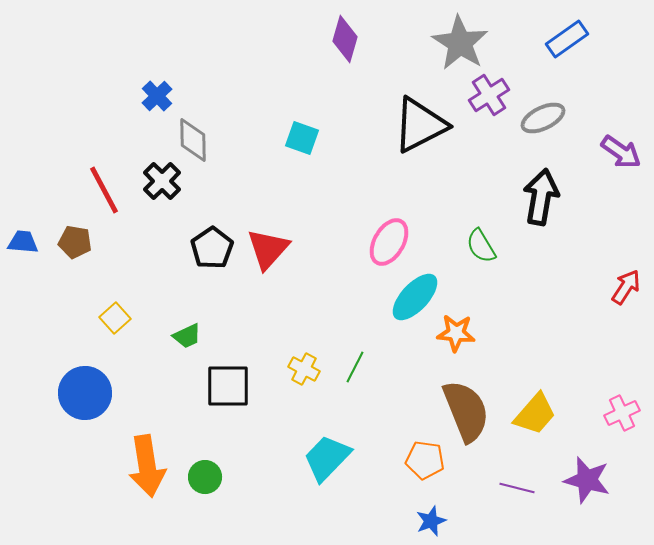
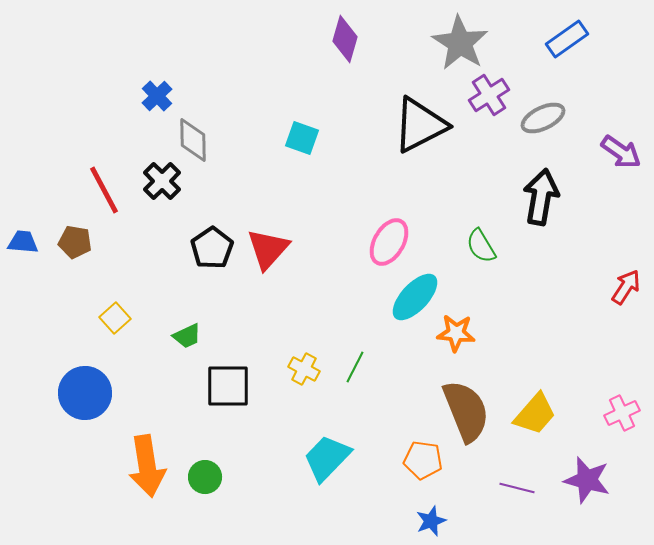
orange pentagon: moved 2 px left
